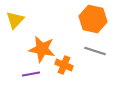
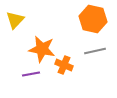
gray line: rotated 30 degrees counterclockwise
